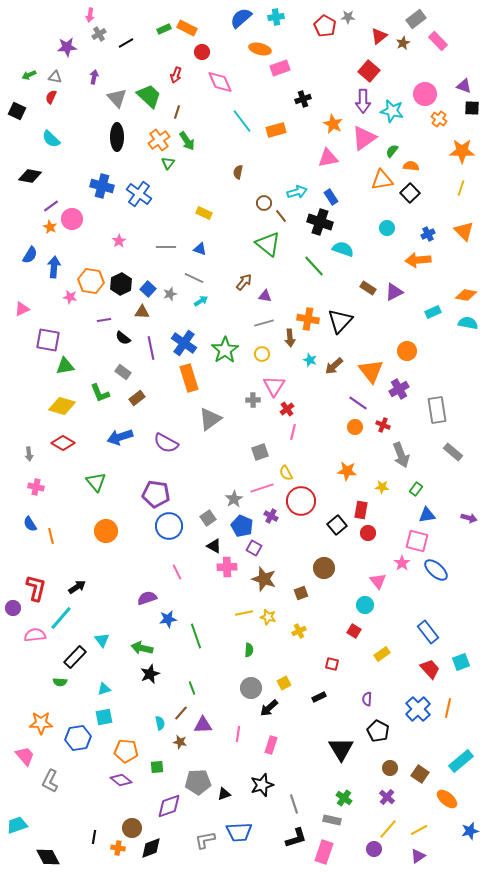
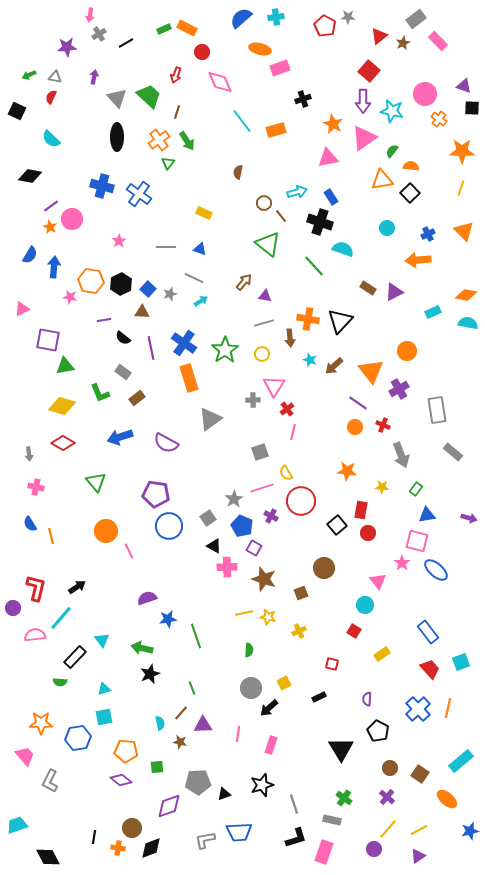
pink line at (177, 572): moved 48 px left, 21 px up
